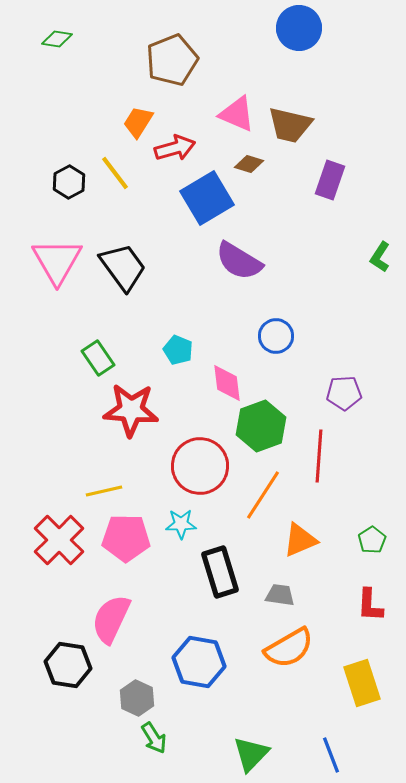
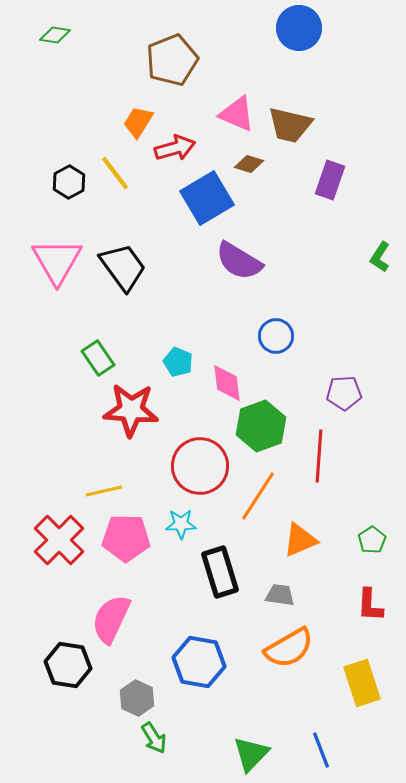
green diamond at (57, 39): moved 2 px left, 4 px up
cyan pentagon at (178, 350): moved 12 px down
orange line at (263, 495): moved 5 px left, 1 px down
blue line at (331, 755): moved 10 px left, 5 px up
